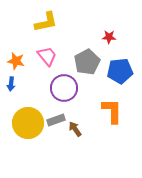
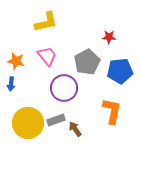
orange L-shape: rotated 12 degrees clockwise
